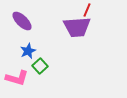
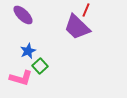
red line: moved 1 px left
purple ellipse: moved 1 px right, 6 px up
purple trapezoid: rotated 48 degrees clockwise
pink L-shape: moved 4 px right
